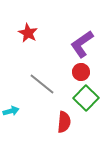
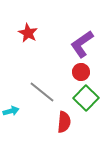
gray line: moved 8 px down
